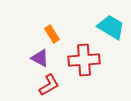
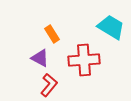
red L-shape: rotated 20 degrees counterclockwise
